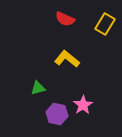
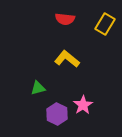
red semicircle: rotated 18 degrees counterclockwise
purple hexagon: rotated 15 degrees clockwise
